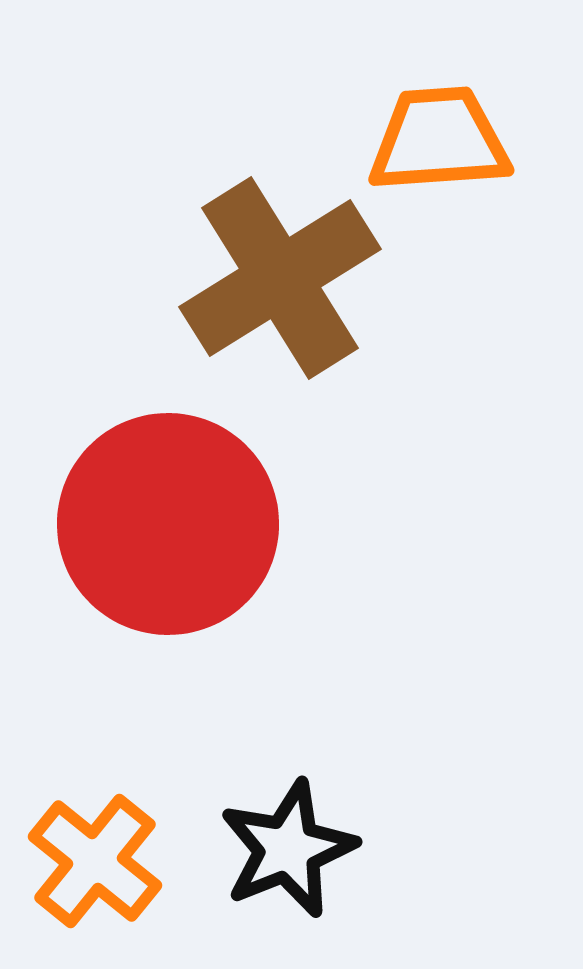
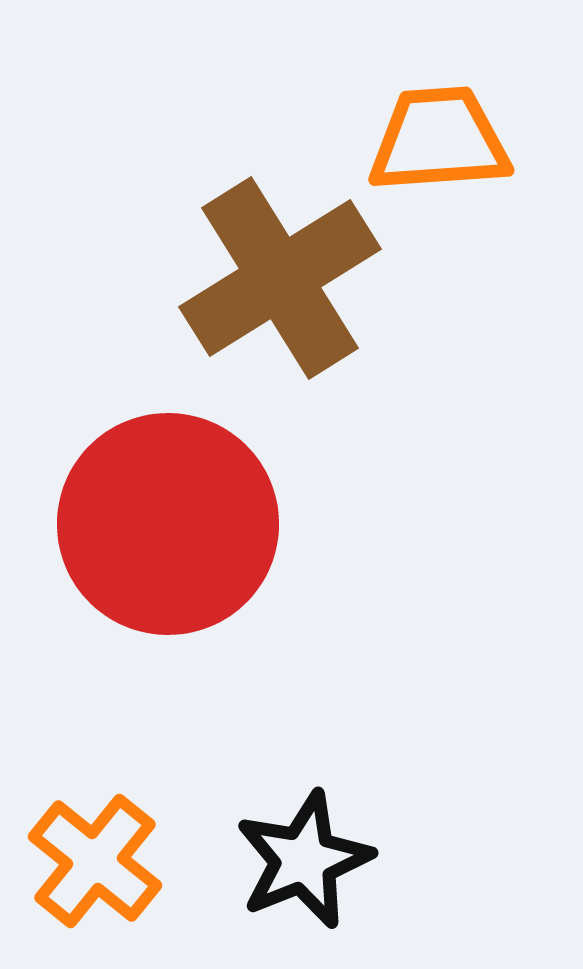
black star: moved 16 px right, 11 px down
